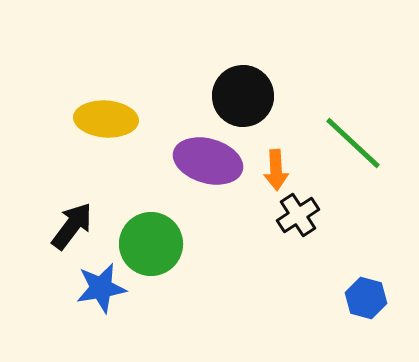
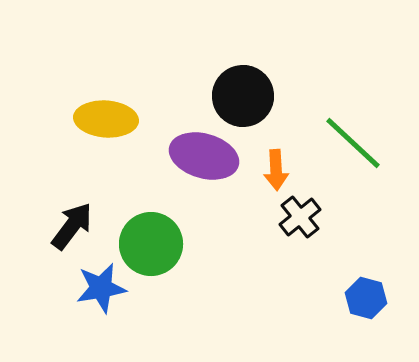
purple ellipse: moved 4 px left, 5 px up
black cross: moved 2 px right, 2 px down; rotated 6 degrees counterclockwise
